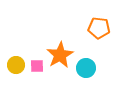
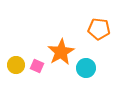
orange pentagon: moved 1 px down
orange star: moved 1 px right, 3 px up
pink square: rotated 24 degrees clockwise
